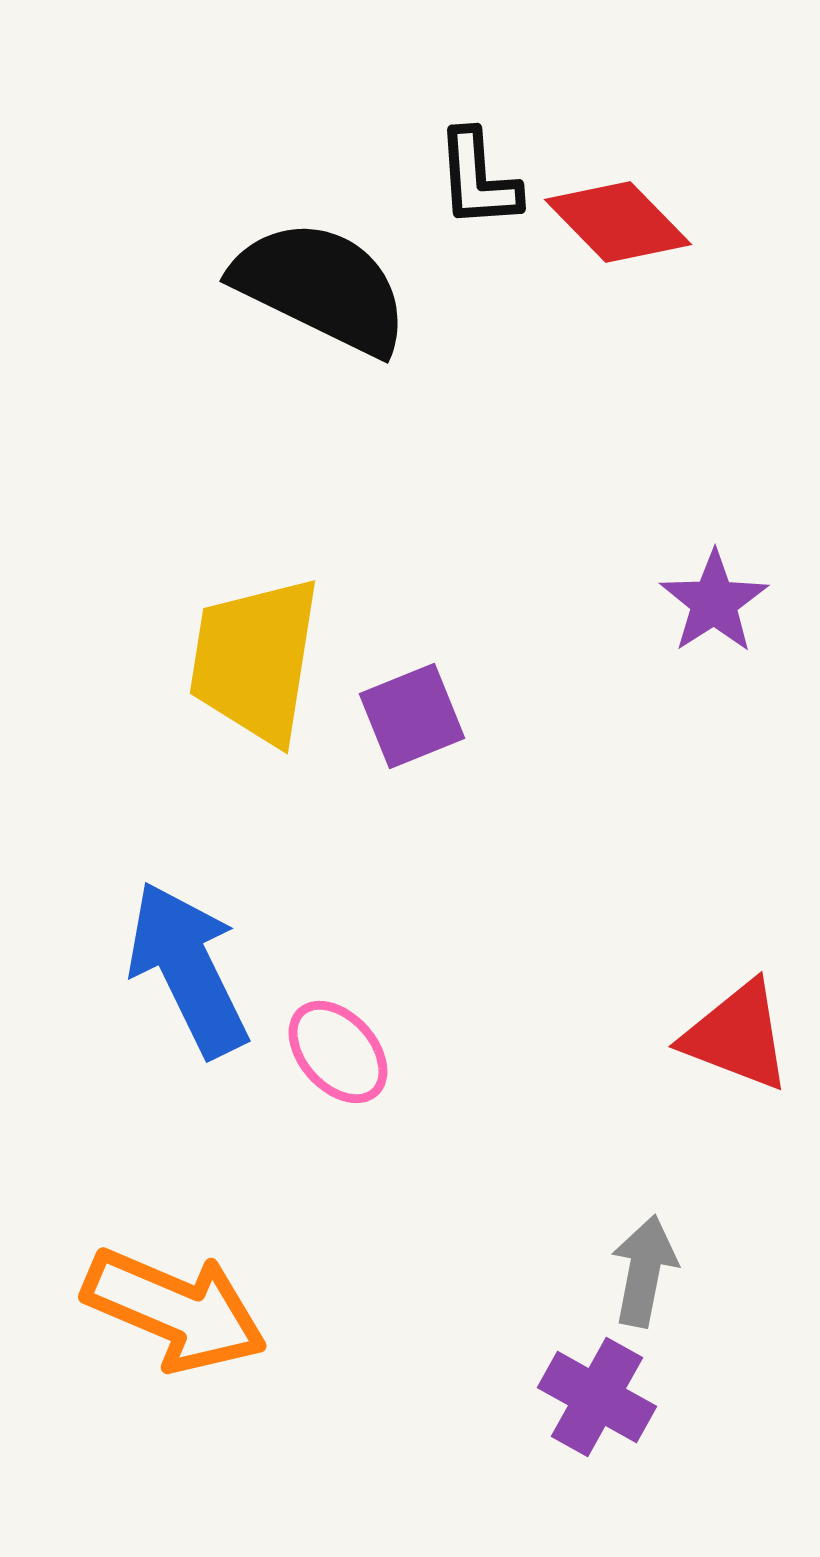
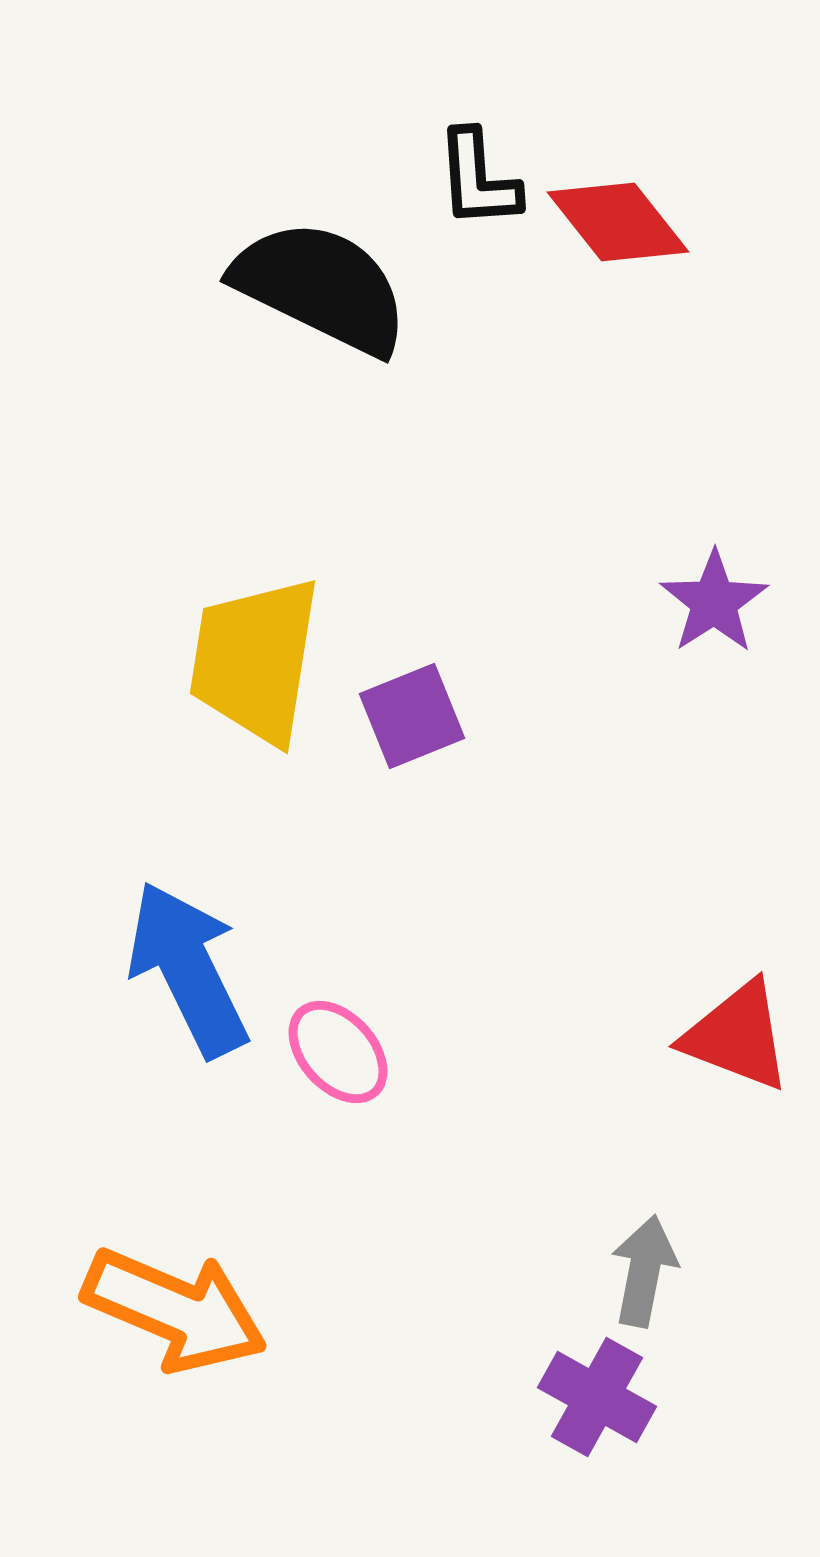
red diamond: rotated 6 degrees clockwise
